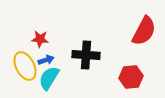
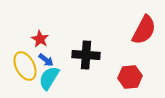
red semicircle: moved 1 px up
red star: rotated 24 degrees clockwise
blue arrow: rotated 56 degrees clockwise
red hexagon: moved 1 px left
